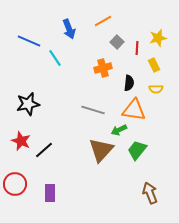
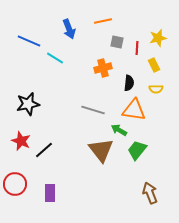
orange line: rotated 18 degrees clockwise
gray square: rotated 32 degrees counterclockwise
cyan line: rotated 24 degrees counterclockwise
green arrow: rotated 56 degrees clockwise
brown triangle: rotated 20 degrees counterclockwise
